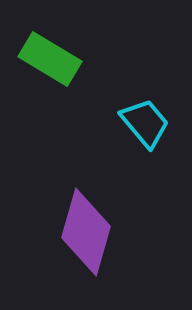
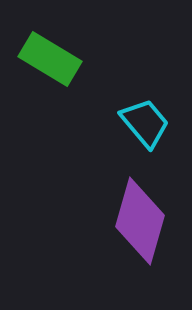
purple diamond: moved 54 px right, 11 px up
